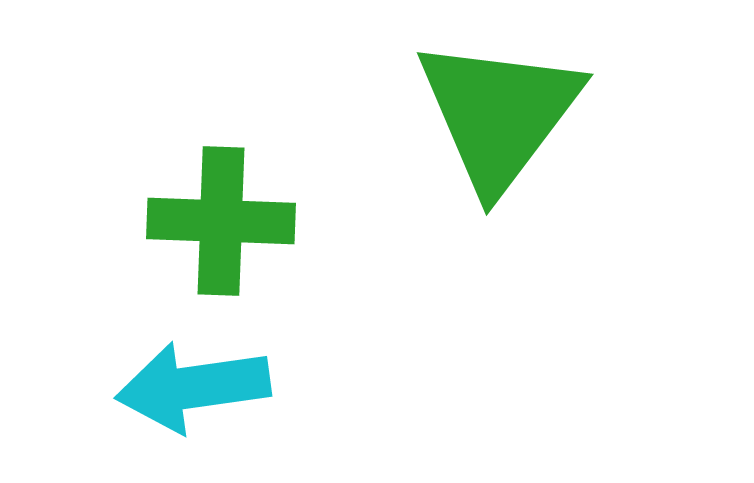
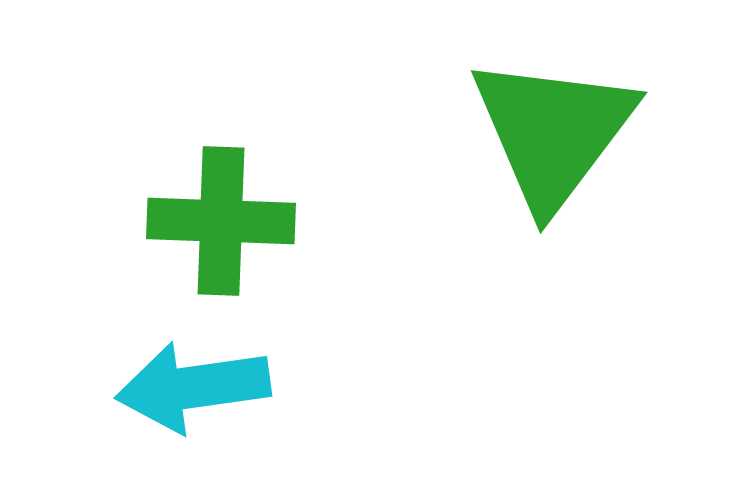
green triangle: moved 54 px right, 18 px down
